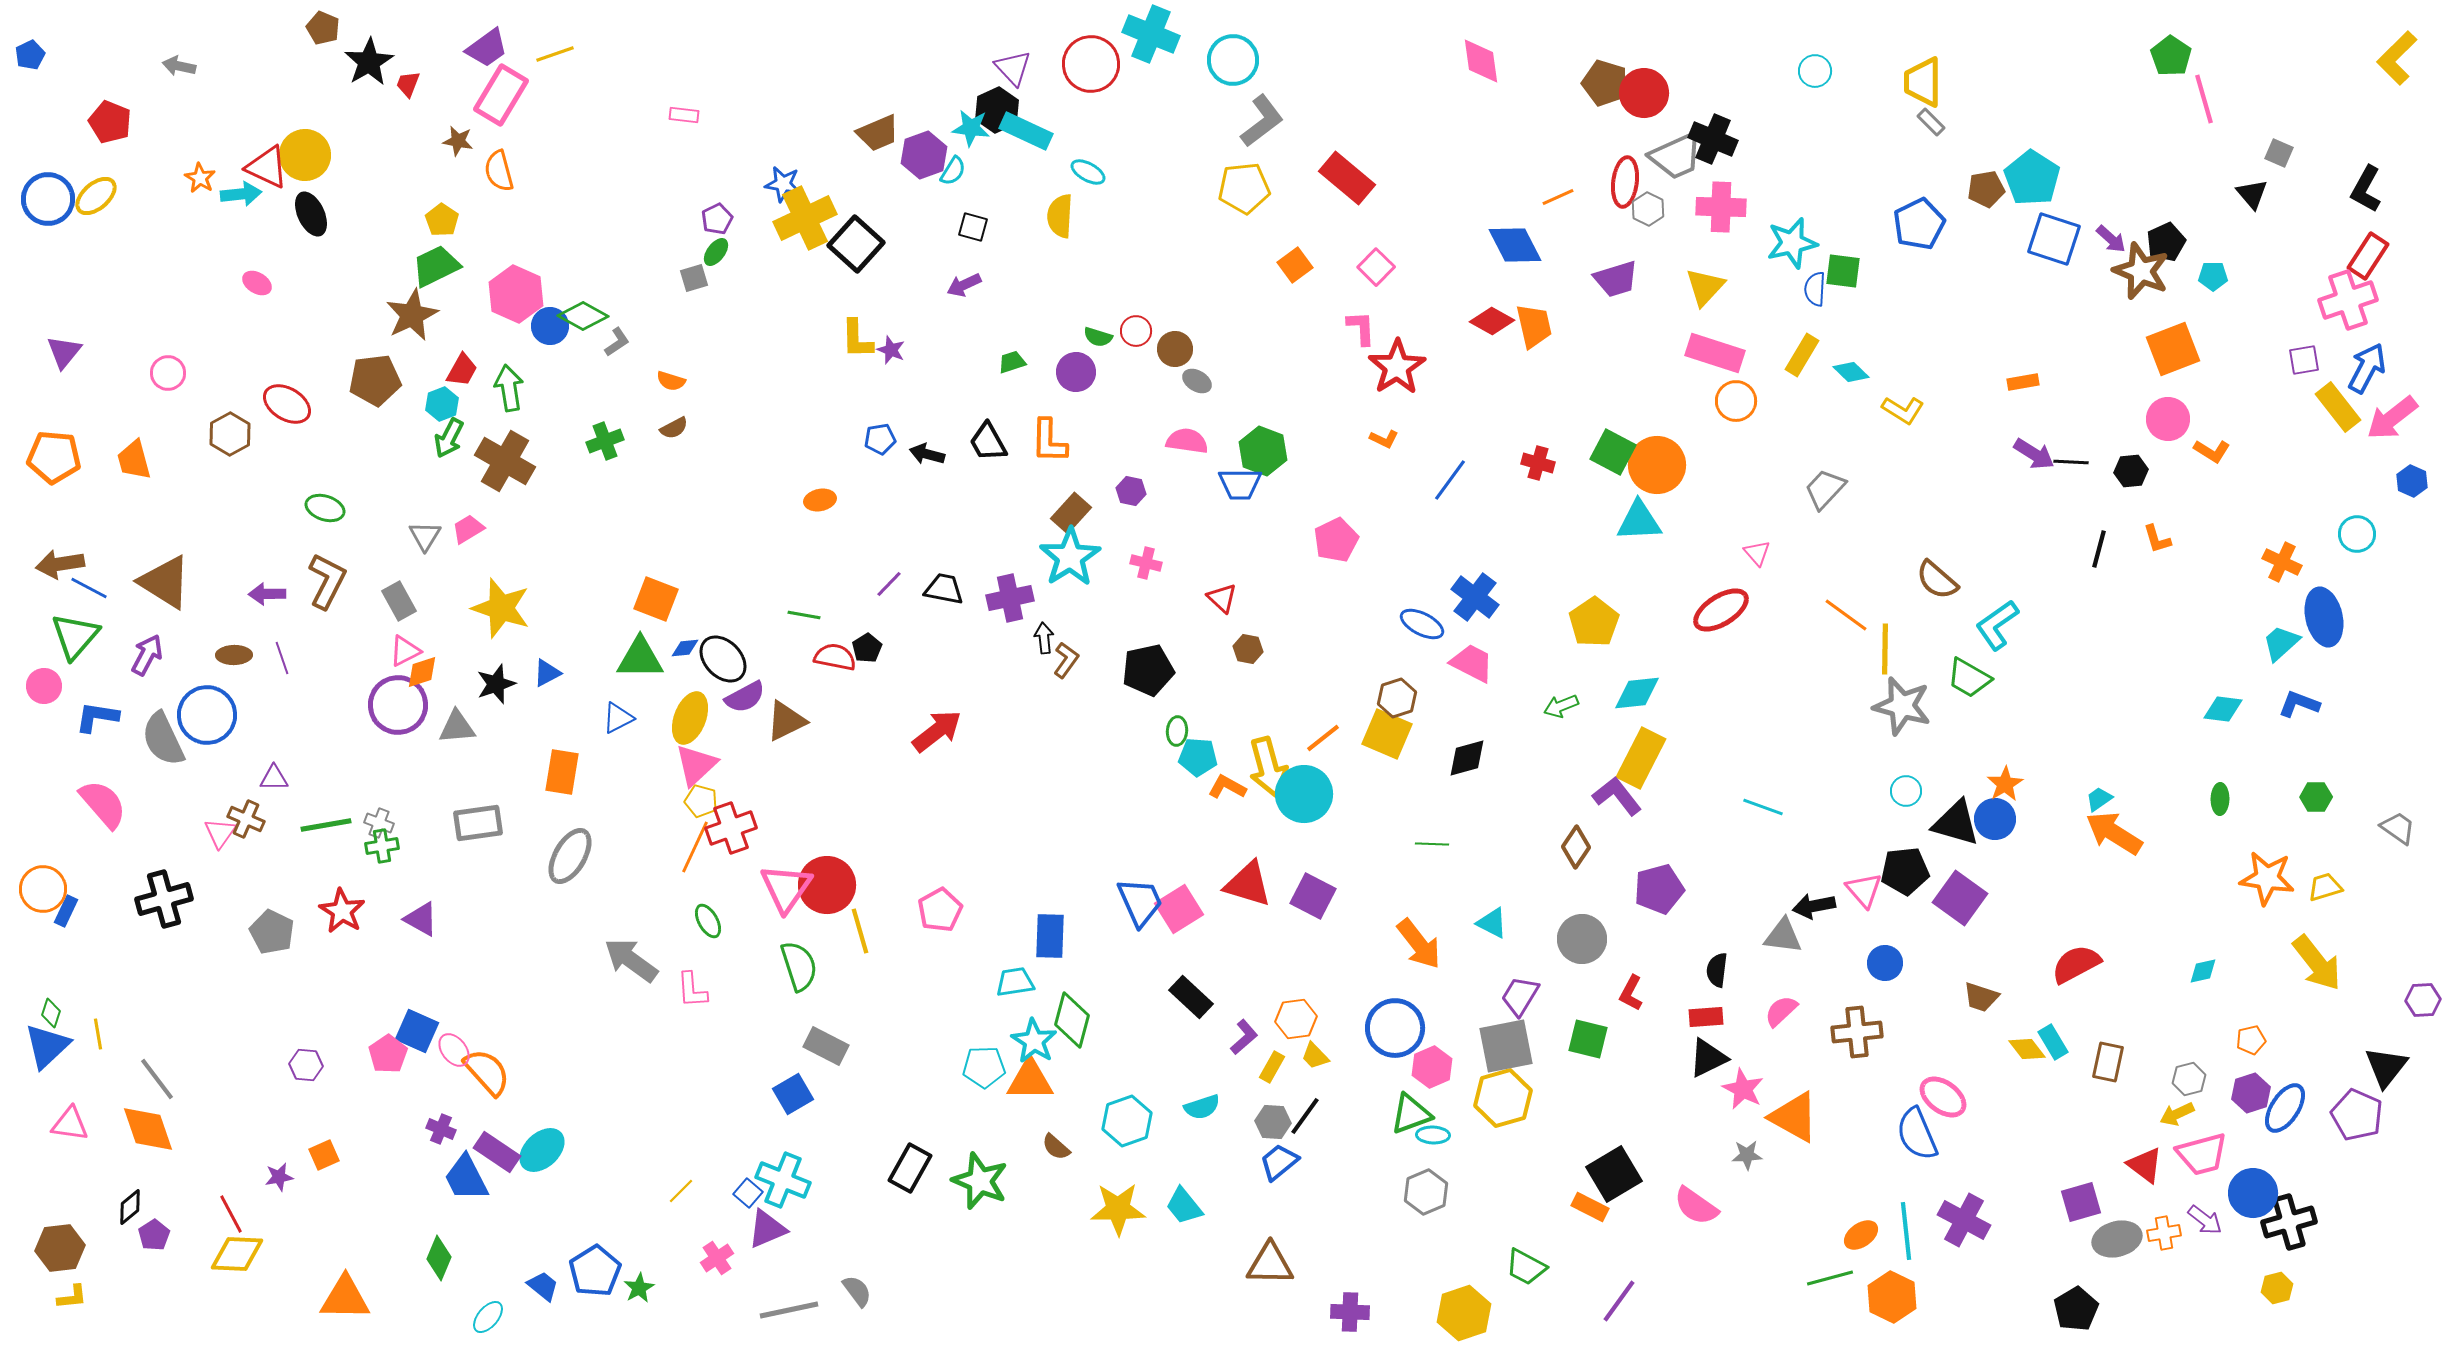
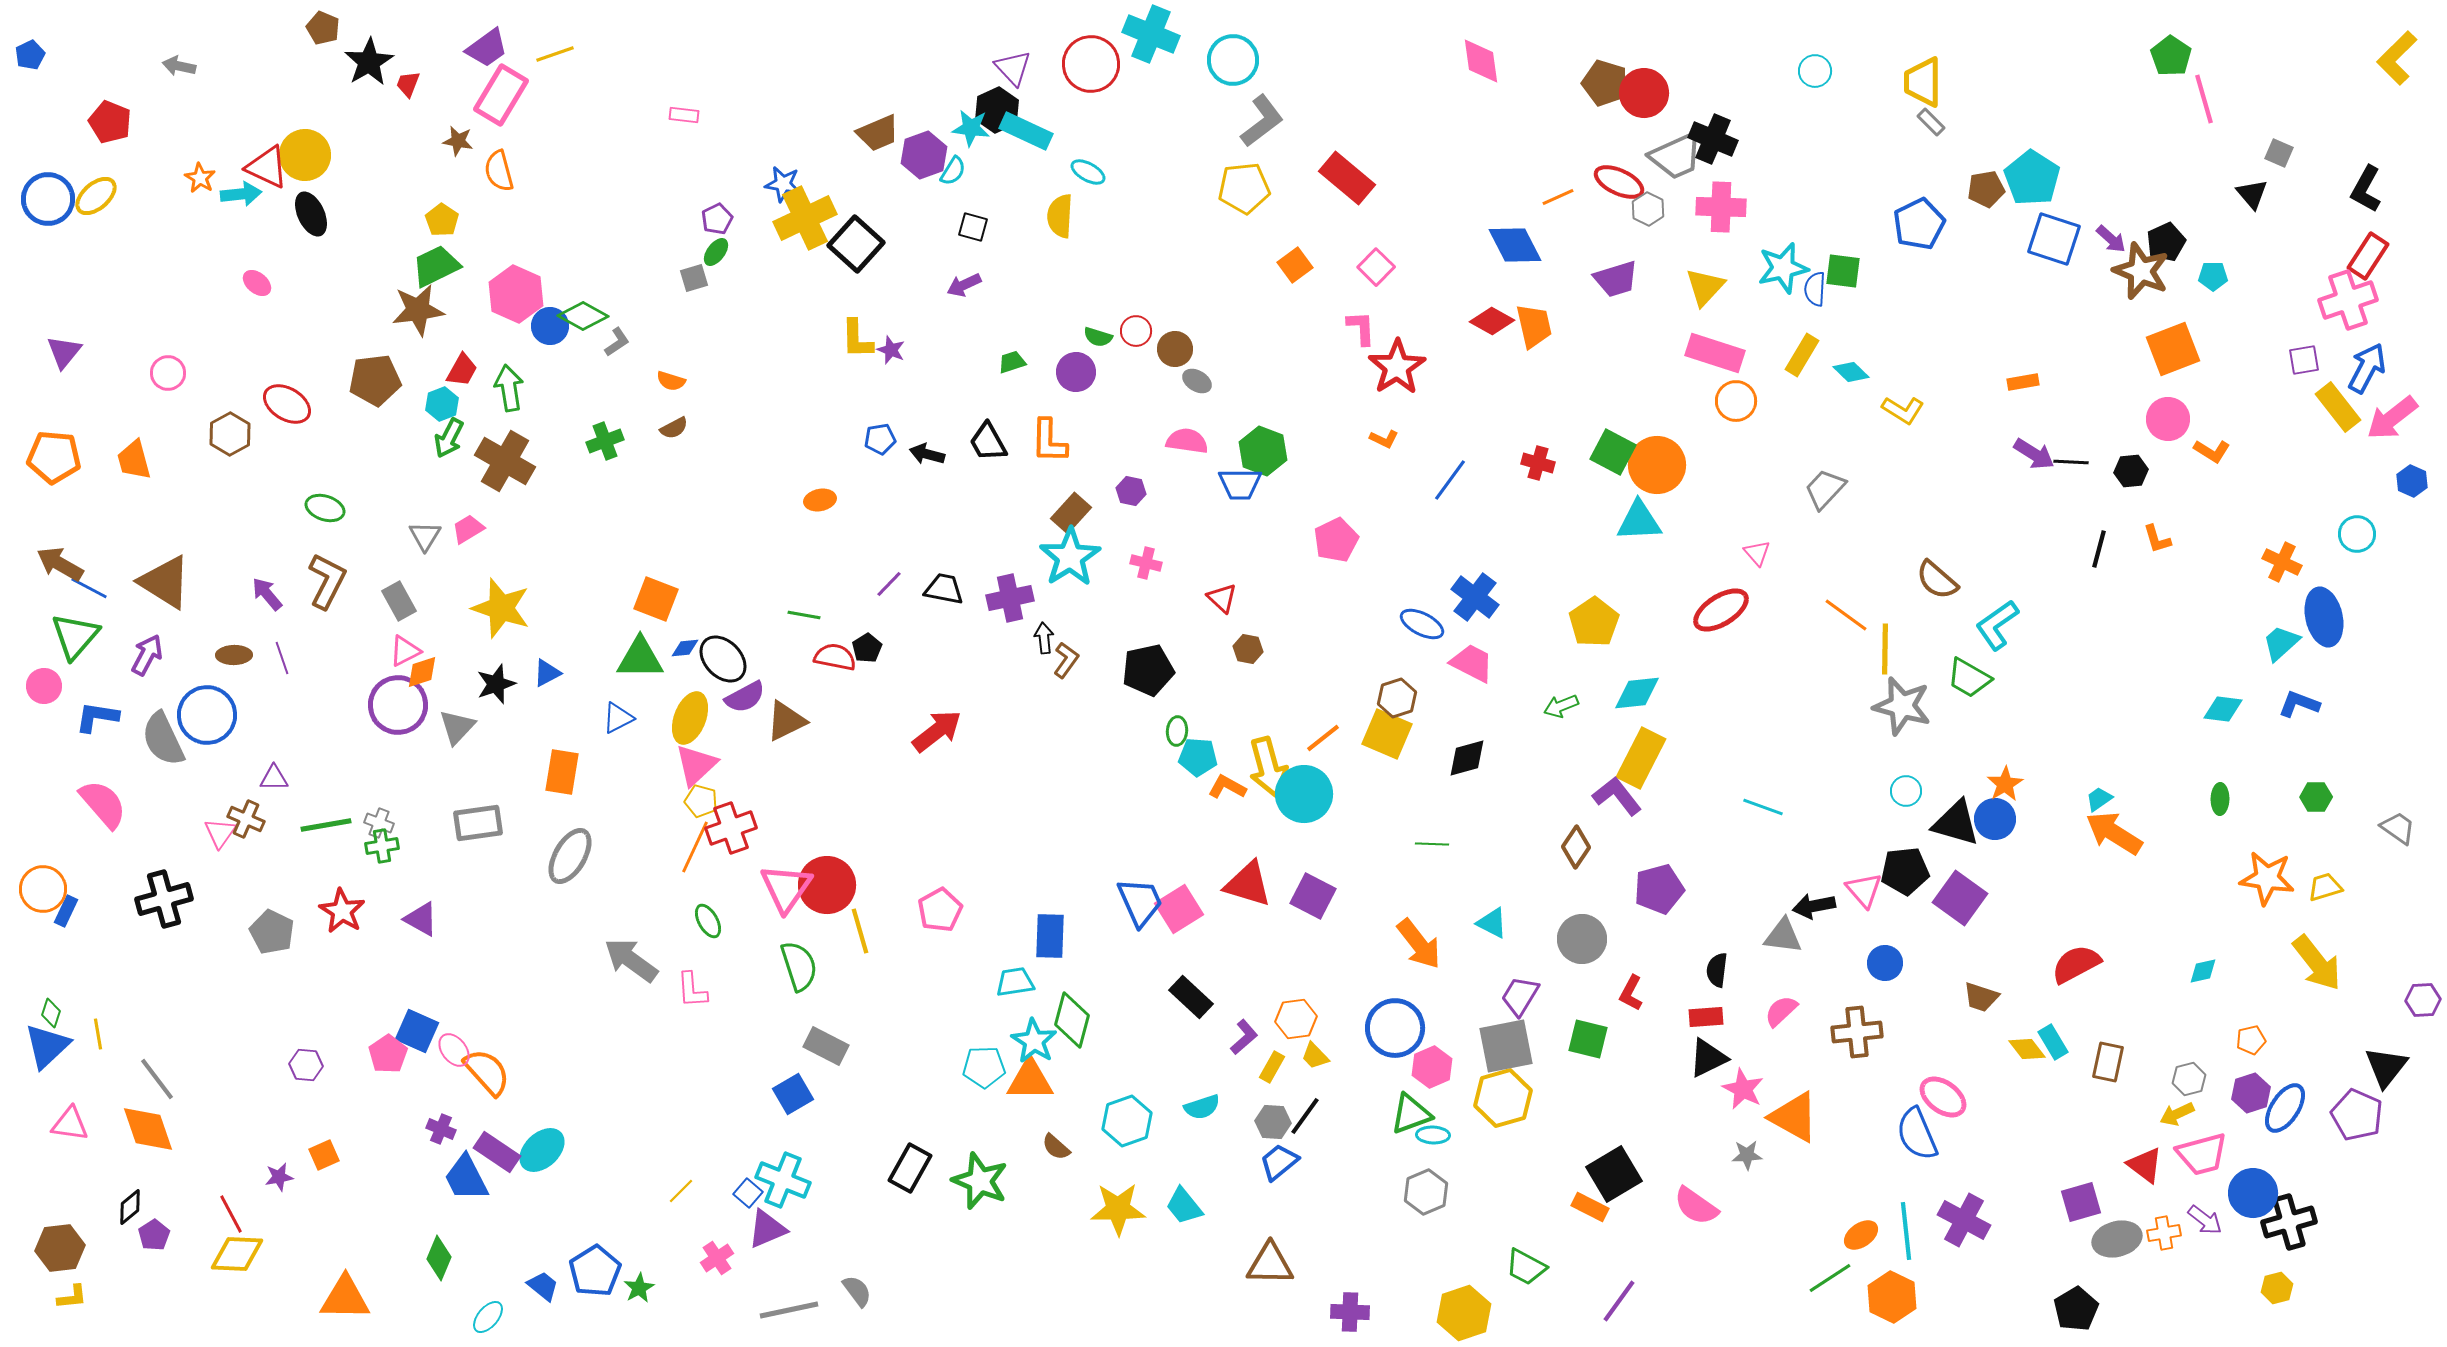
red ellipse at (1625, 182): moved 6 px left; rotated 72 degrees counterclockwise
cyan star at (1792, 243): moved 9 px left, 25 px down
pink ellipse at (257, 283): rotated 8 degrees clockwise
brown star at (412, 315): moved 6 px right, 5 px up; rotated 18 degrees clockwise
brown arrow at (60, 564): rotated 39 degrees clockwise
purple arrow at (267, 594): rotated 51 degrees clockwise
gray triangle at (457, 727): rotated 42 degrees counterclockwise
green line at (1830, 1278): rotated 18 degrees counterclockwise
